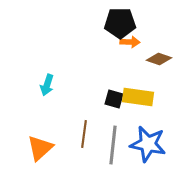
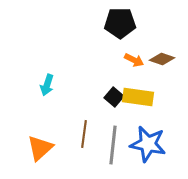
orange arrow: moved 4 px right, 18 px down; rotated 24 degrees clockwise
brown diamond: moved 3 px right
black square: moved 2 px up; rotated 24 degrees clockwise
